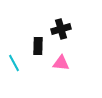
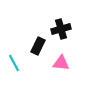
black rectangle: rotated 24 degrees clockwise
